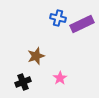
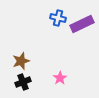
brown star: moved 15 px left, 5 px down
